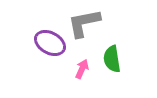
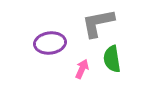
gray L-shape: moved 14 px right
purple ellipse: rotated 36 degrees counterclockwise
